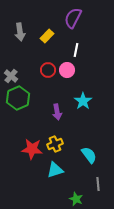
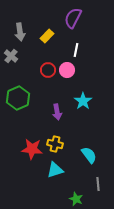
gray cross: moved 20 px up
yellow cross: rotated 35 degrees clockwise
